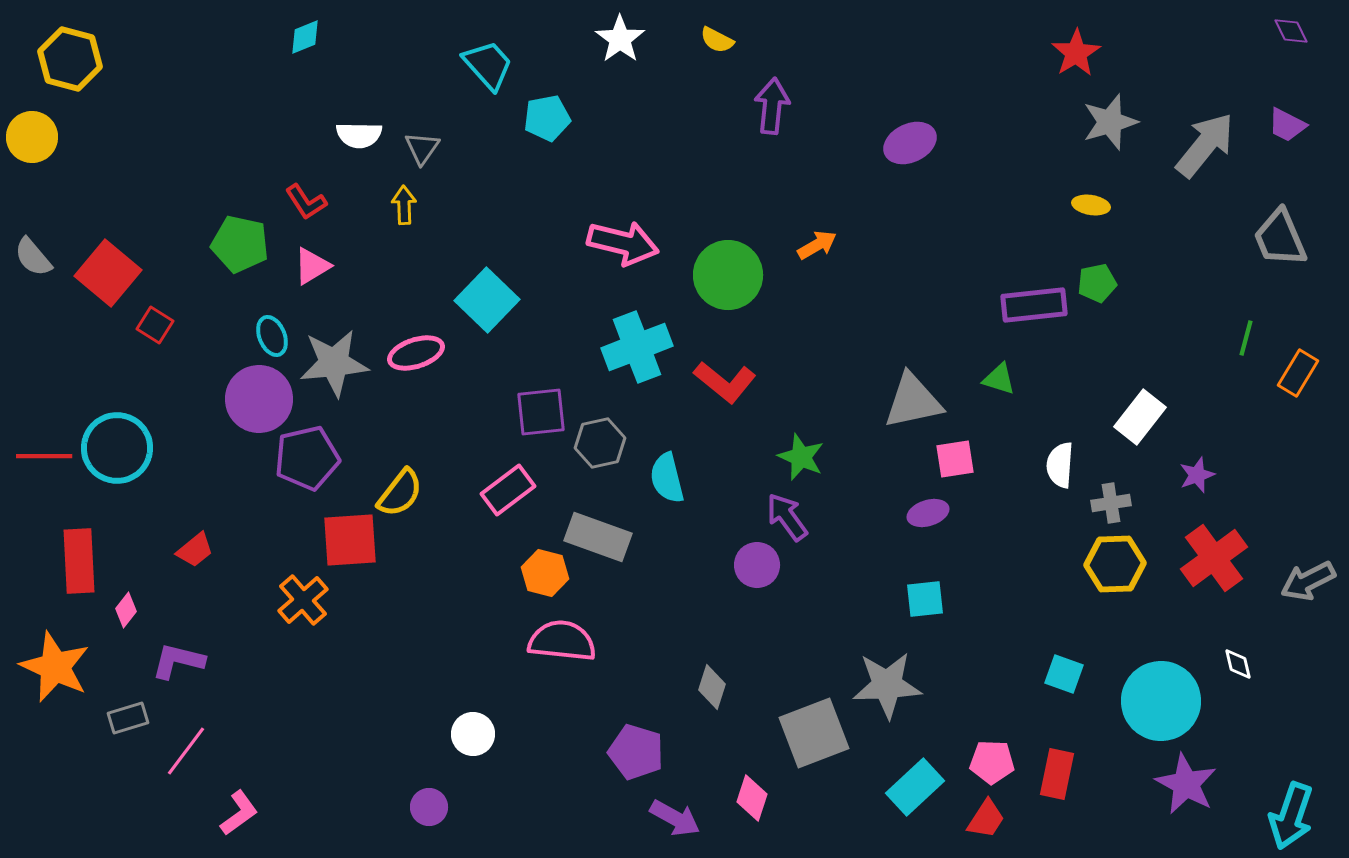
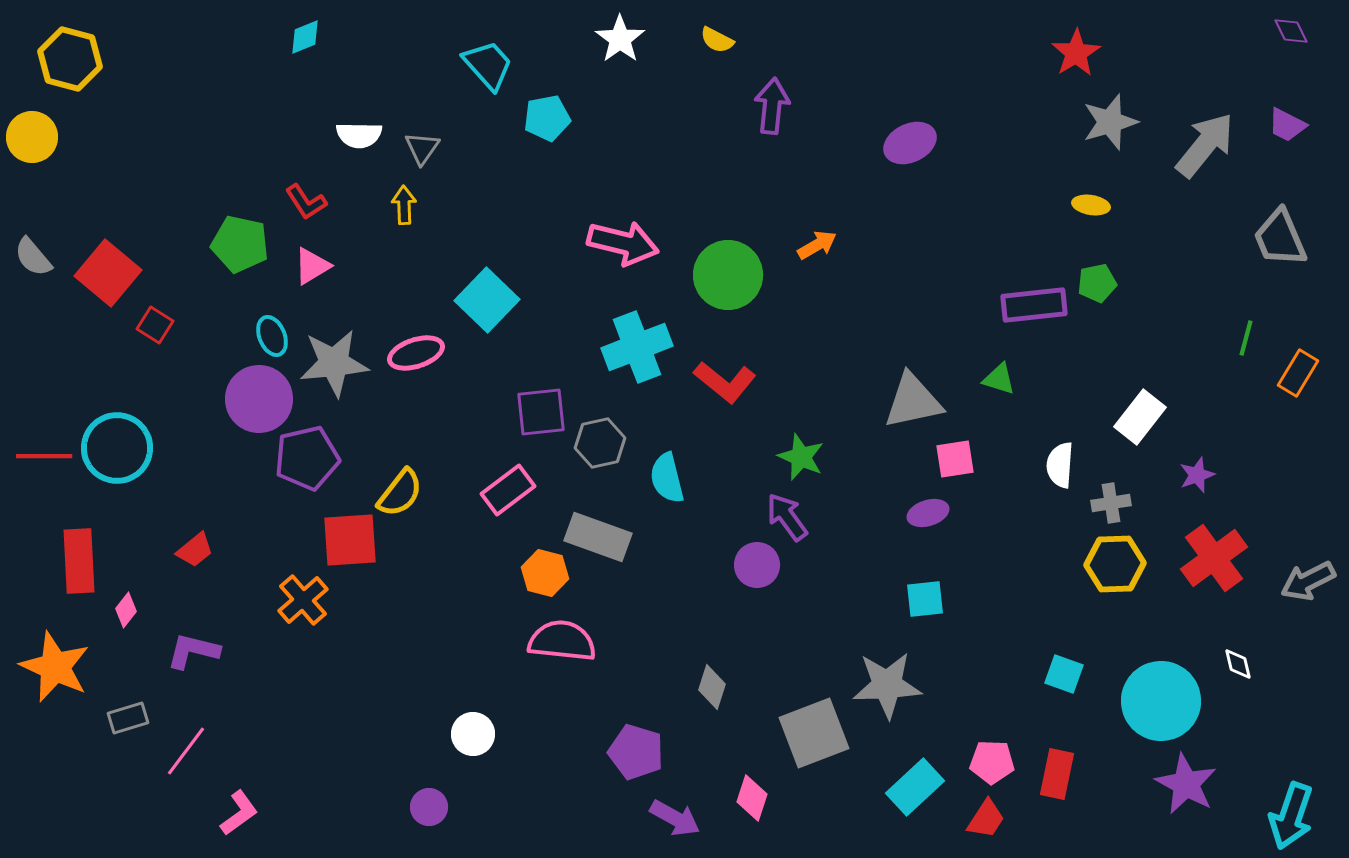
purple L-shape at (178, 661): moved 15 px right, 10 px up
